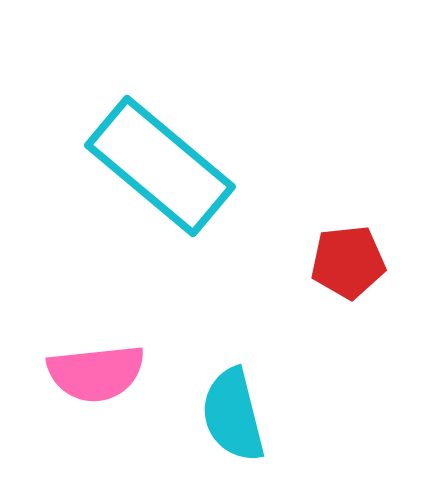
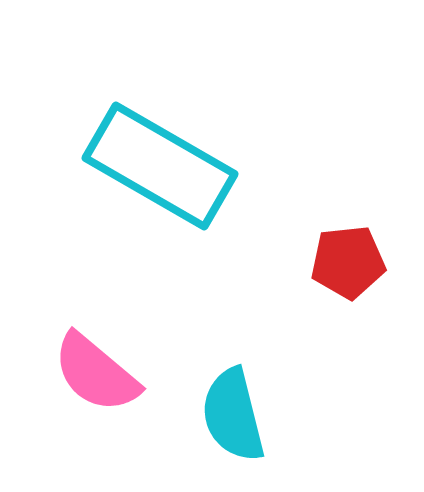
cyan rectangle: rotated 10 degrees counterclockwise
pink semicircle: rotated 46 degrees clockwise
